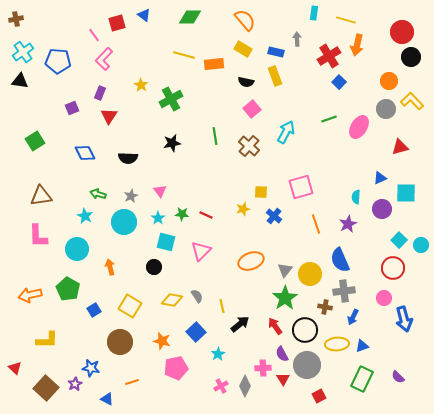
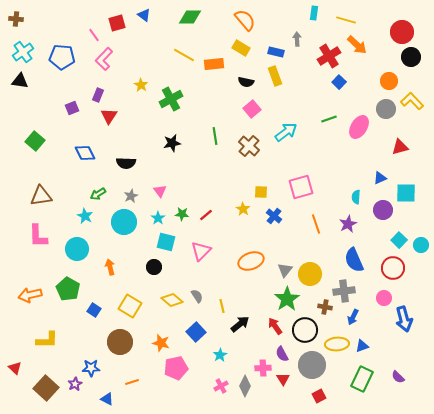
brown cross at (16, 19): rotated 16 degrees clockwise
orange arrow at (357, 45): rotated 60 degrees counterclockwise
yellow rectangle at (243, 49): moved 2 px left, 1 px up
yellow line at (184, 55): rotated 15 degrees clockwise
blue pentagon at (58, 61): moved 4 px right, 4 px up
purple rectangle at (100, 93): moved 2 px left, 2 px down
cyan arrow at (286, 132): rotated 25 degrees clockwise
green square at (35, 141): rotated 18 degrees counterclockwise
black semicircle at (128, 158): moved 2 px left, 5 px down
green arrow at (98, 194): rotated 49 degrees counterclockwise
yellow star at (243, 209): rotated 24 degrees counterclockwise
purple circle at (382, 209): moved 1 px right, 1 px down
red line at (206, 215): rotated 64 degrees counterclockwise
blue semicircle at (340, 260): moved 14 px right
green star at (285, 298): moved 2 px right, 1 px down
yellow diamond at (172, 300): rotated 30 degrees clockwise
blue square at (94, 310): rotated 24 degrees counterclockwise
orange star at (162, 341): moved 1 px left, 2 px down
cyan star at (218, 354): moved 2 px right, 1 px down
gray circle at (307, 365): moved 5 px right
blue star at (91, 368): rotated 12 degrees counterclockwise
